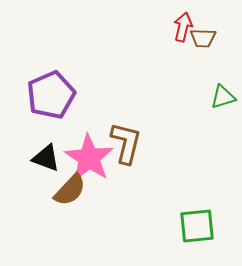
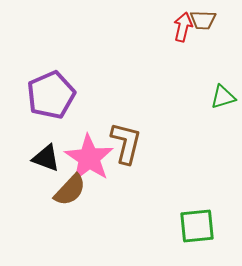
brown trapezoid: moved 18 px up
